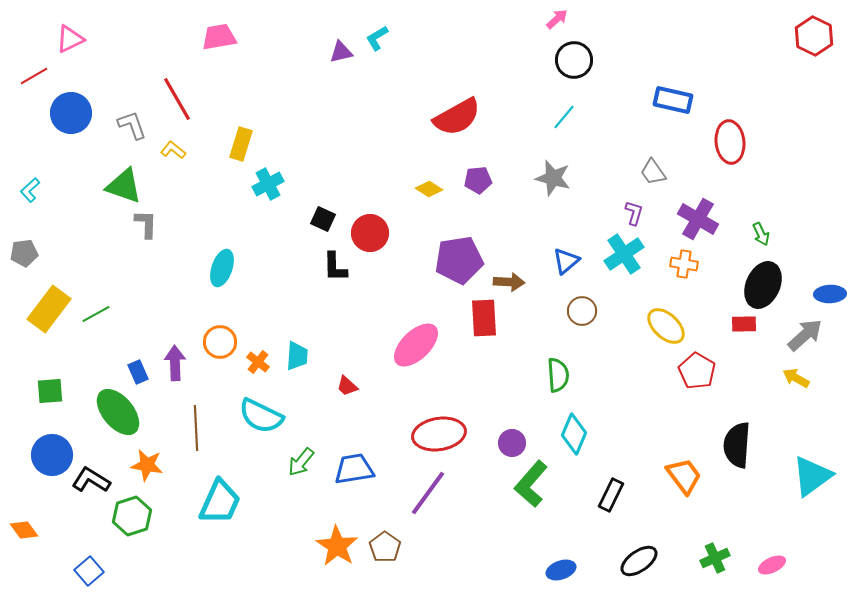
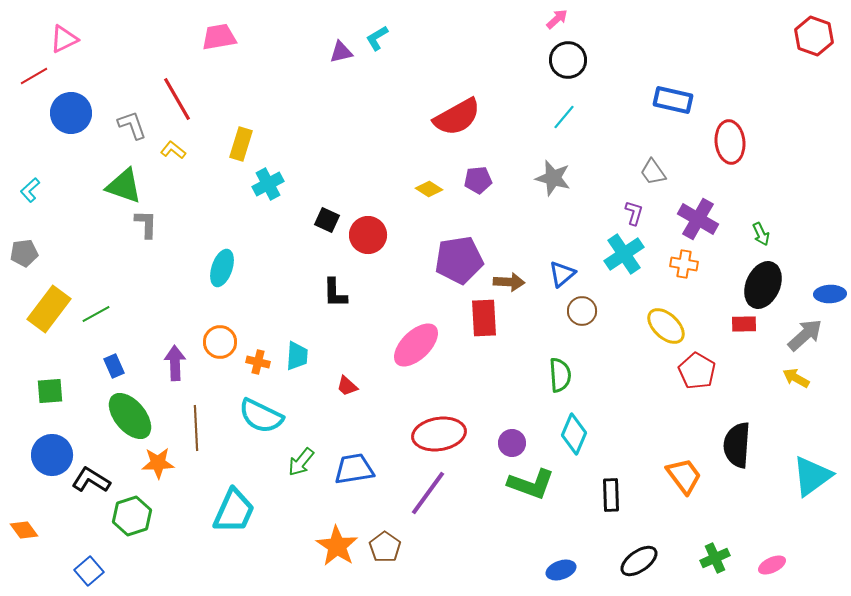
red hexagon at (814, 36): rotated 6 degrees counterclockwise
pink triangle at (70, 39): moved 6 px left
black circle at (574, 60): moved 6 px left
black square at (323, 219): moved 4 px right, 1 px down
red circle at (370, 233): moved 2 px left, 2 px down
blue triangle at (566, 261): moved 4 px left, 13 px down
black L-shape at (335, 267): moved 26 px down
orange cross at (258, 362): rotated 25 degrees counterclockwise
blue rectangle at (138, 372): moved 24 px left, 6 px up
green semicircle at (558, 375): moved 2 px right
green ellipse at (118, 412): moved 12 px right, 4 px down
orange star at (147, 465): moved 11 px right, 2 px up; rotated 12 degrees counterclockwise
green L-shape at (531, 484): rotated 111 degrees counterclockwise
black rectangle at (611, 495): rotated 28 degrees counterclockwise
cyan trapezoid at (220, 502): moved 14 px right, 9 px down
